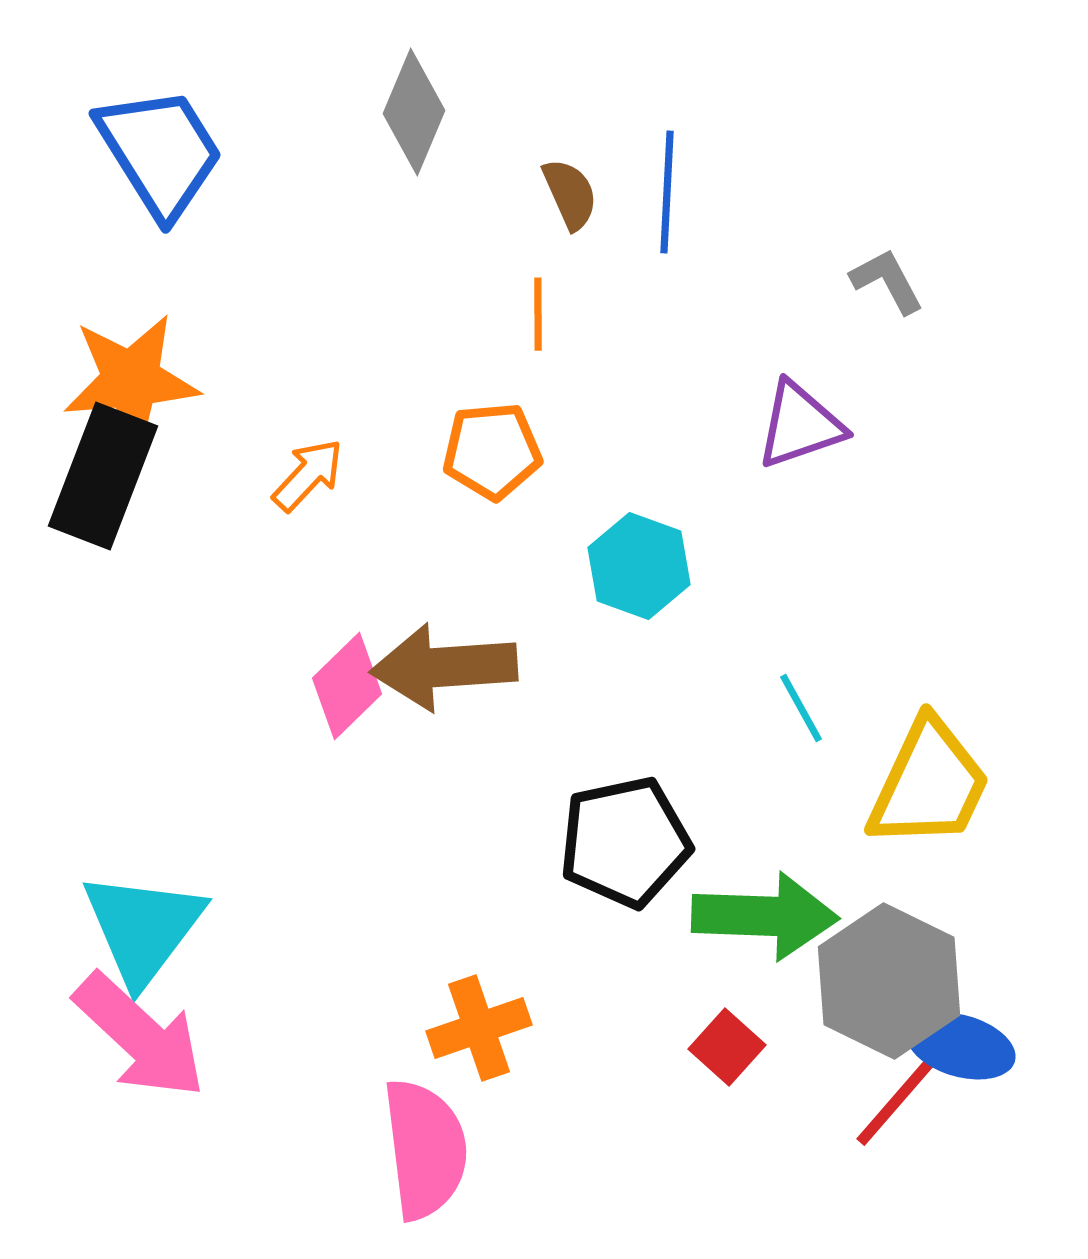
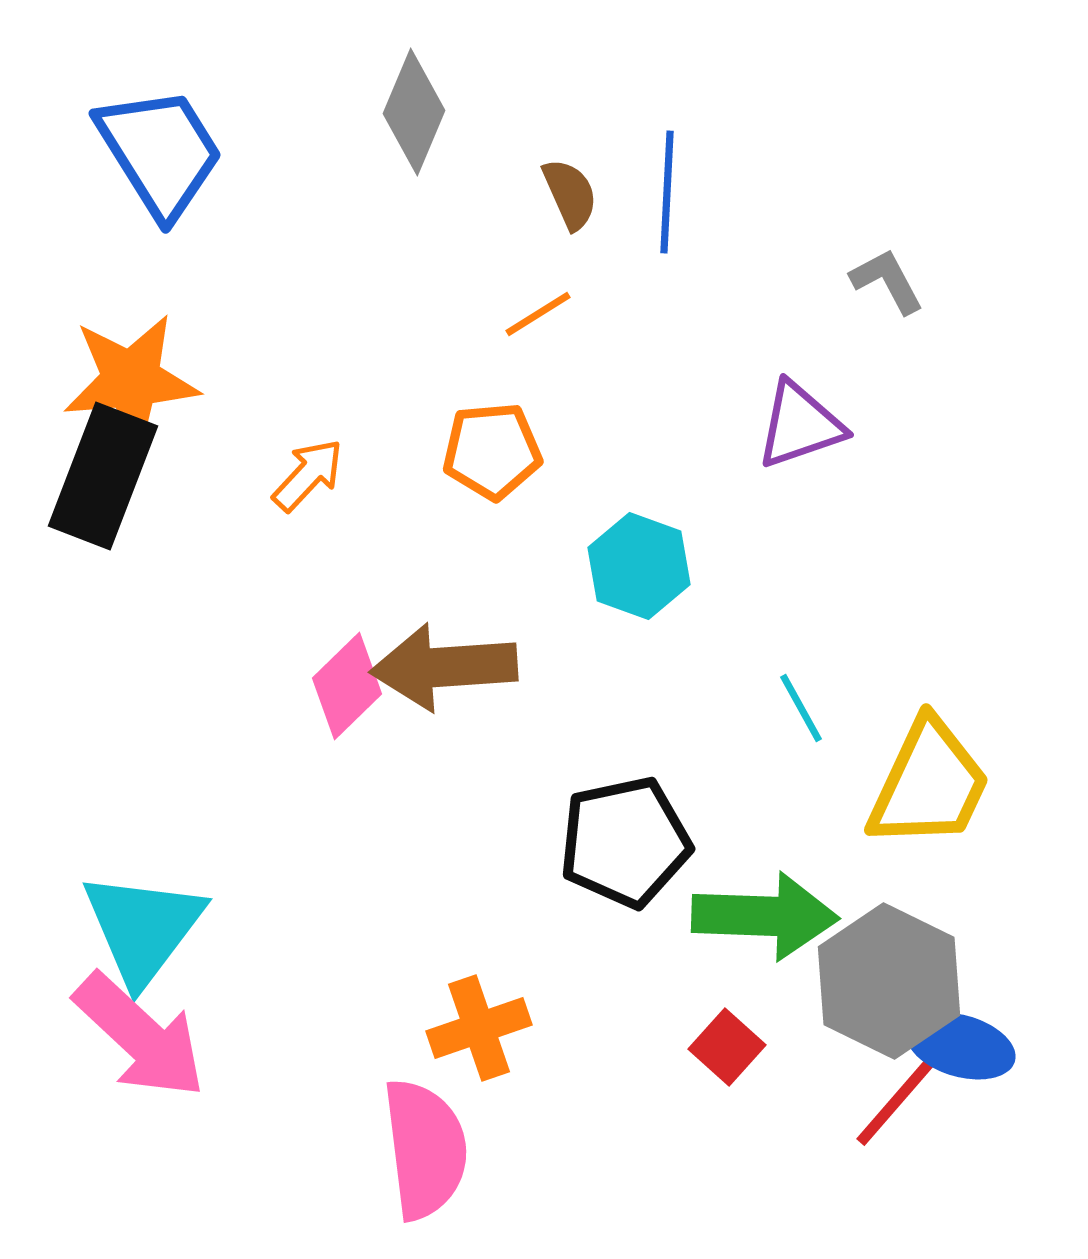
orange line: rotated 58 degrees clockwise
